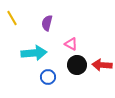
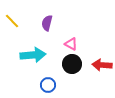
yellow line: moved 3 px down; rotated 14 degrees counterclockwise
cyan arrow: moved 1 px left, 2 px down
black circle: moved 5 px left, 1 px up
blue circle: moved 8 px down
